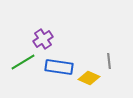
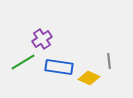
purple cross: moved 1 px left
